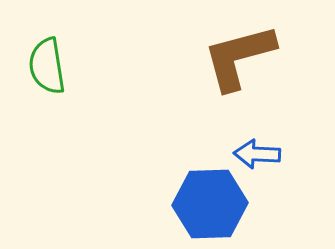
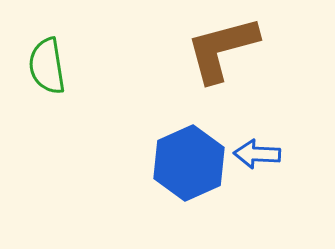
brown L-shape: moved 17 px left, 8 px up
blue hexagon: moved 21 px left, 41 px up; rotated 22 degrees counterclockwise
